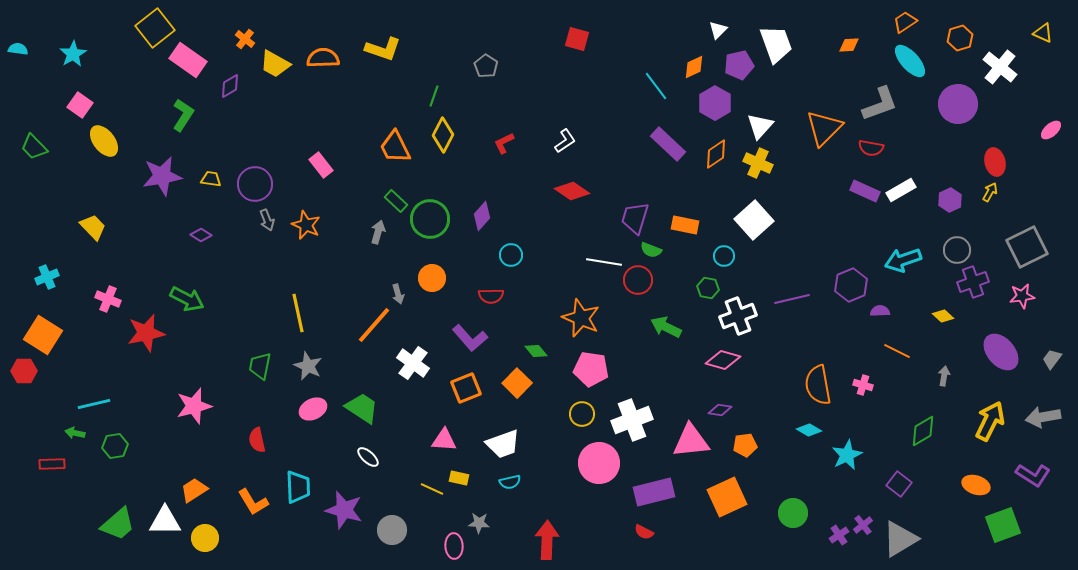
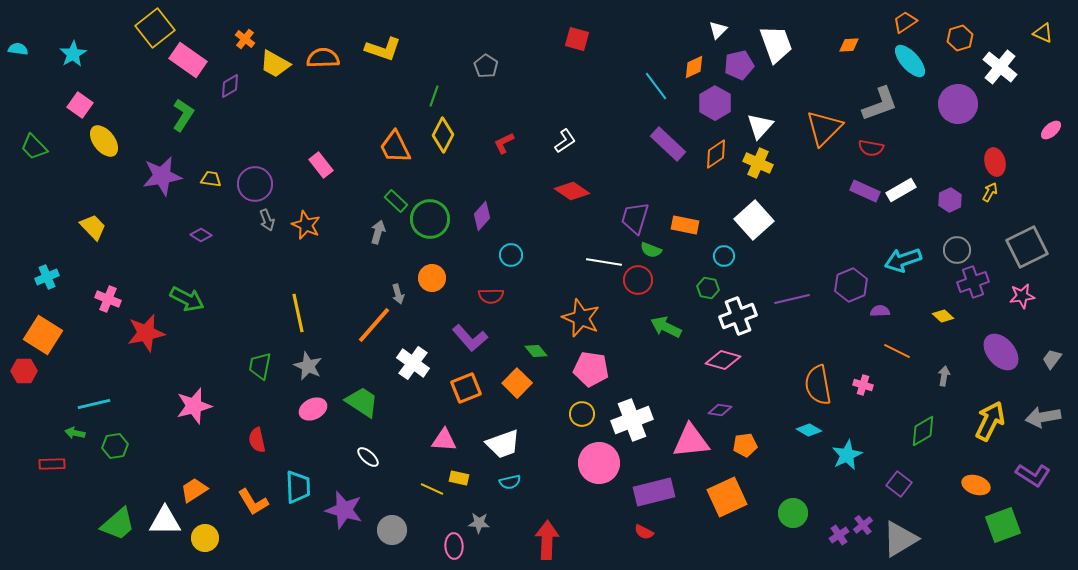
green trapezoid at (362, 408): moved 6 px up
